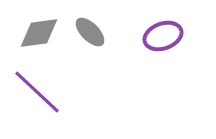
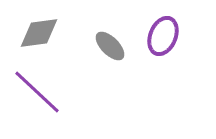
gray ellipse: moved 20 px right, 14 px down
purple ellipse: rotated 48 degrees counterclockwise
